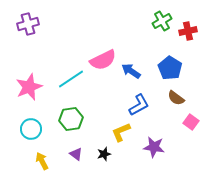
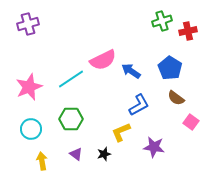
green cross: rotated 12 degrees clockwise
green hexagon: rotated 10 degrees clockwise
yellow arrow: rotated 18 degrees clockwise
